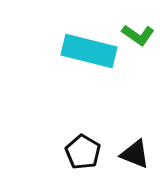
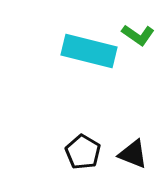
black triangle: moved 2 px left
